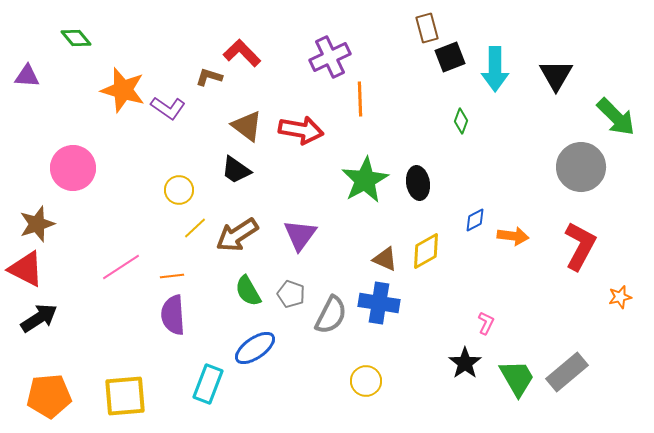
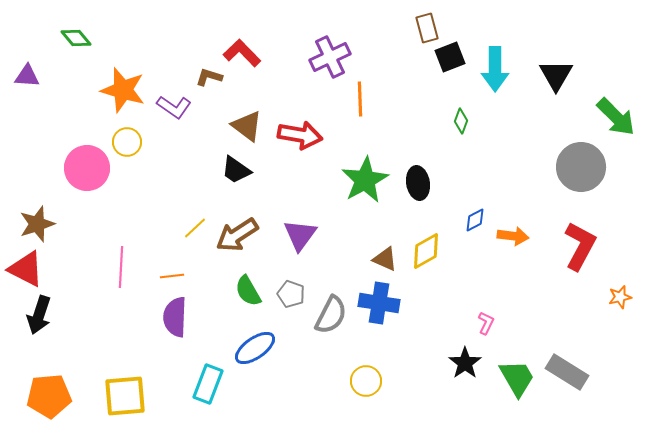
purple L-shape at (168, 108): moved 6 px right, 1 px up
red arrow at (301, 130): moved 1 px left, 5 px down
pink circle at (73, 168): moved 14 px right
yellow circle at (179, 190): moved 52 px left, 48 px up
pink line at (121, 267): rotated 54 degrees counterclockwise
purple semicircle at (173, 315): moved 2 px right, 2 px down; rotated 6 degrees clockwise
black arrow at (39, 318): moved 3 px up; rotated 141 degrees clockwise
gray rectangle at (567, 372): rotated 72 degrees clockwise
